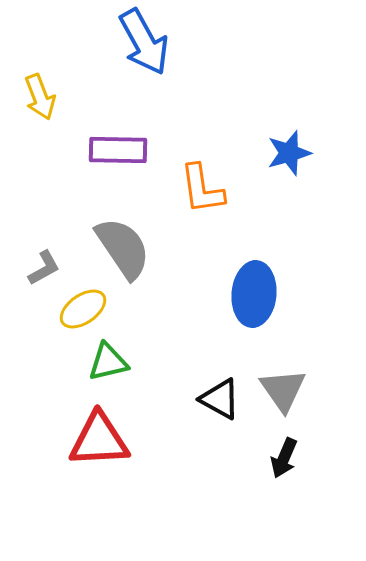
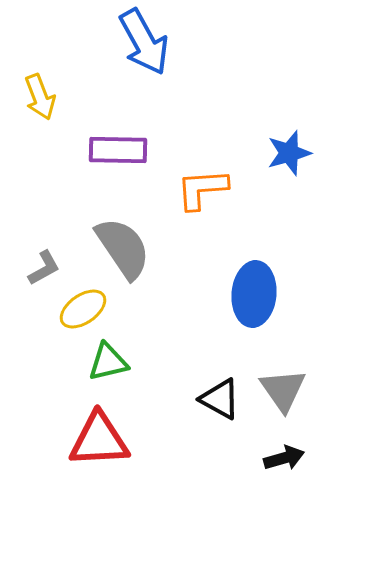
orange L-shape: rotated 94 degrees clockwise
black arrow: rotated 129 degrees counterclockwise
